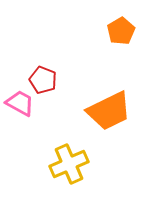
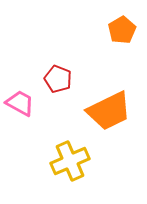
orange pentagon: moved 1 px right, 1 px up
red pentagon: moved 15 px right, 1 px up
yellow cross: moved 1 px right, 3 px up
